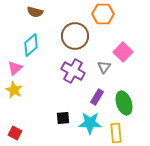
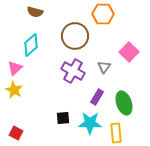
pink square: moved 6 px right
red square: moved 1 px right
